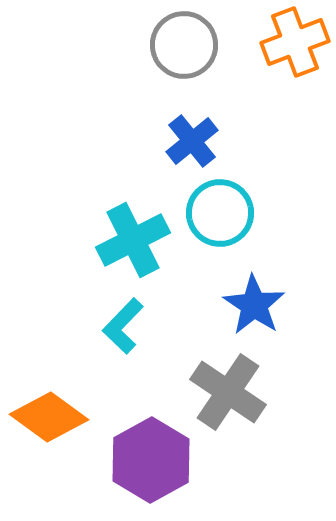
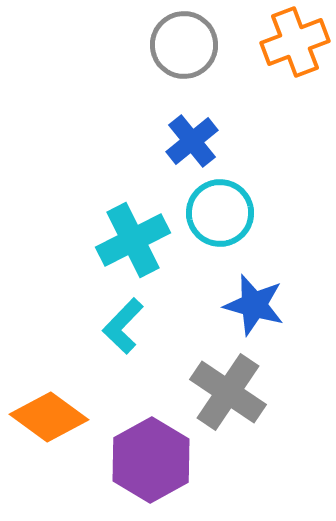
blue star: rotated 18 degrees counterclockwise
